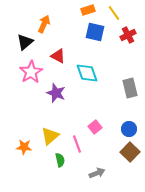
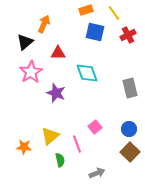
orange rectangle: moved 2 px left
red triangle: moved 3 px up; rotated 28 degrees counterclockwise
